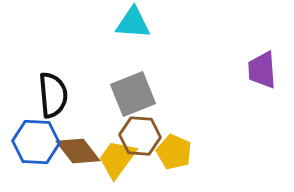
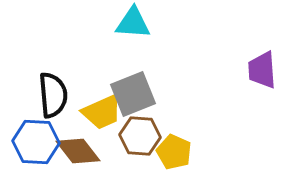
yellow trapezoid: moved 15 px left, 47 px up; rotated 150 degrees counterclockwise
